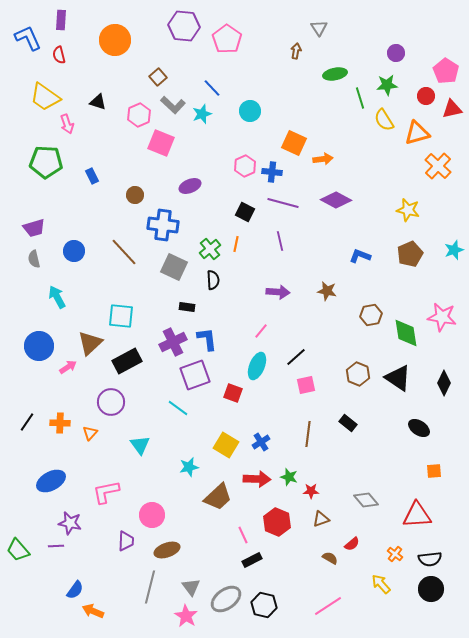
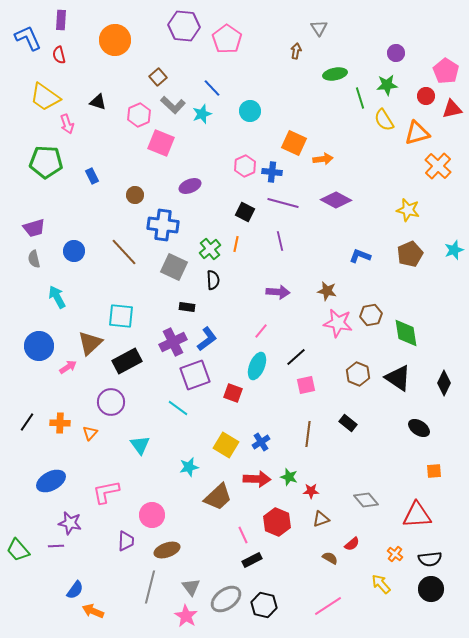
pink star at (442, 317): moved 104 px left, 6 px down
blue L-shape at (207, 339): rotated 60 degrees clockwise
